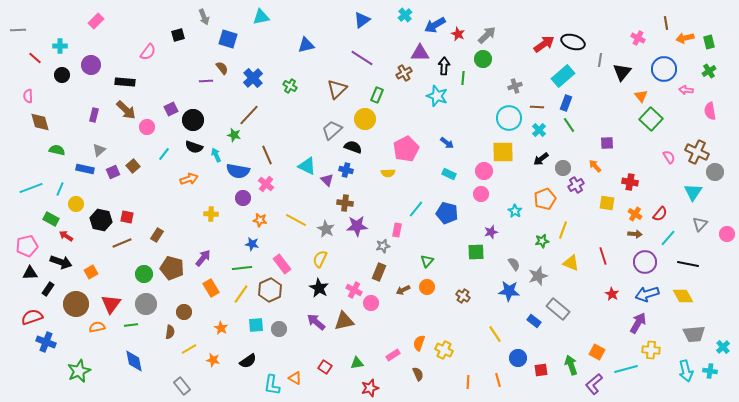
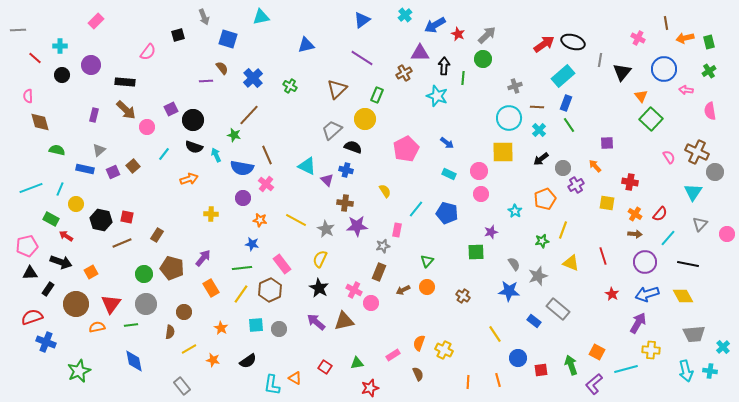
blue semicircle at (238, 171): moved 4 px right, 3 px up
pink circle at (484, 171): moved 5 px left
yellow semicircle at (388, 173): moved 3 px left, 18 px down; rotated 120 degrees counterclockwise
